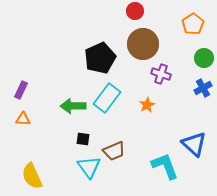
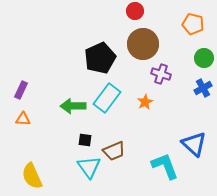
orange pentagon: rotated 25 degrees counterclockwise
orange star: moved 2 px left, 3 px up
black square: moved 2 px right, 1 px down
